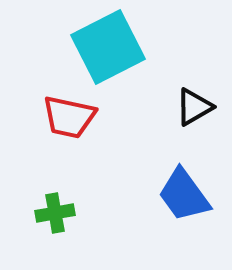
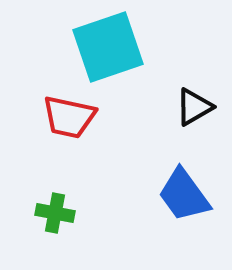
cyan square: rotated 8 degrees clockwise
green cross: rotated 21 degrees clockwise
